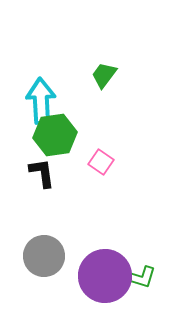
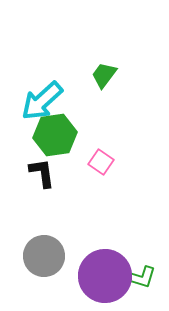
cyan arrow: moved 1 px right; rotated 129 degrees counterclockwise
